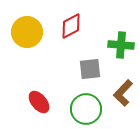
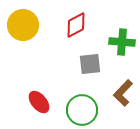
red diamond: moved 5 px right, 1 px up
yellow circle: moved 4 px left, 7 px up
green cross: moved 1 px right, 3 px up
gray square: moved 5 px up
green circle: moved 4 px left, 1 px down
